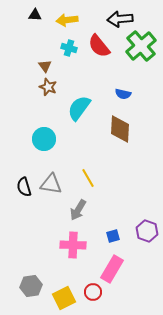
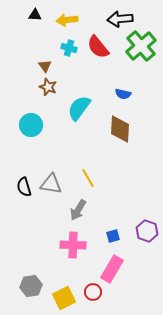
red semicircle: moved 1 px left, 1 px down
cyan circle: moved 13 px left, 14 px up
